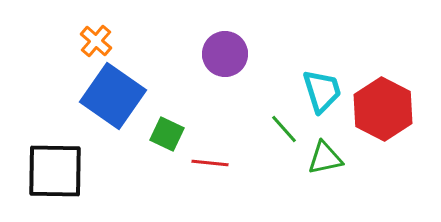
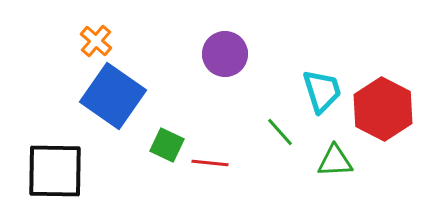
green line: moved 4 px left, 3 px down
green square: moved 11 px down
green triangle: moved 10 px right, 3 px down; rotated 9 degrees clockwise
